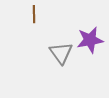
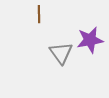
brown line: moved 5 px right
